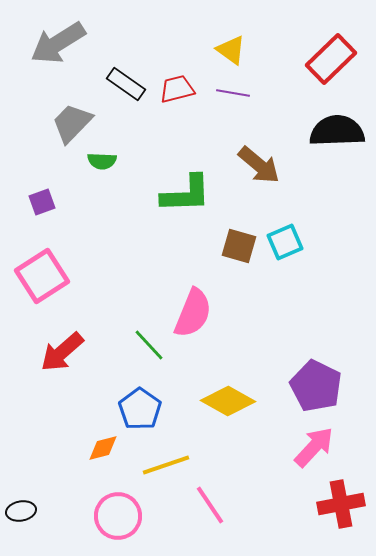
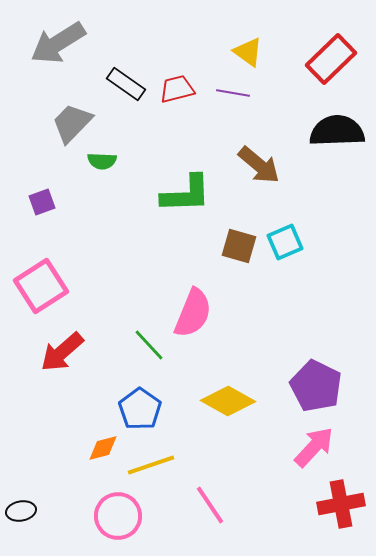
yellow triangle: moved 17 px right, 2 px down
pink square: moved 1 px left, 10 px down
yellow line: moved 15 px left
